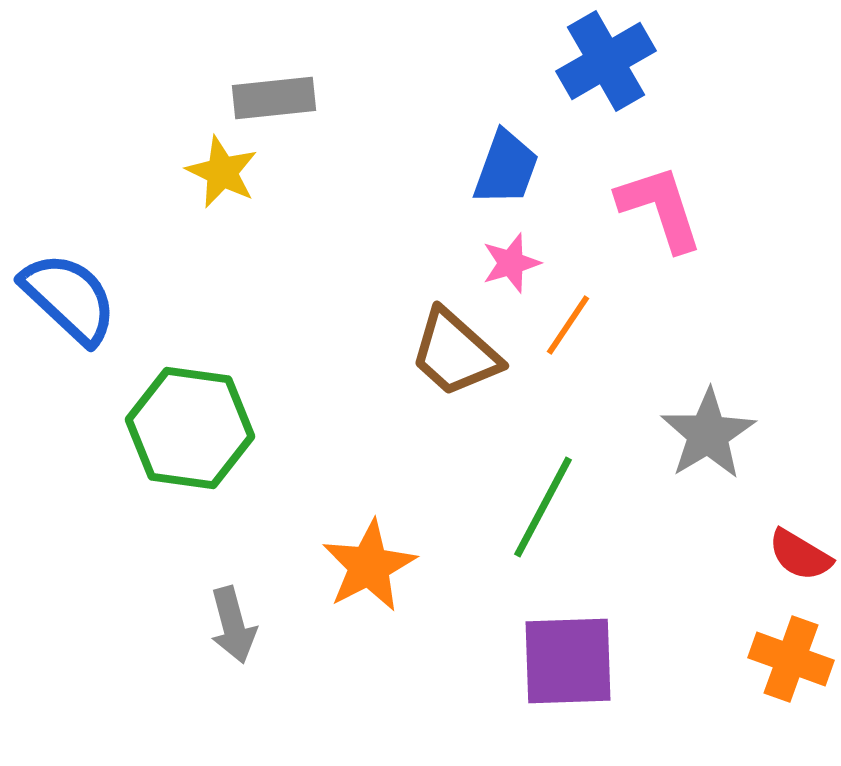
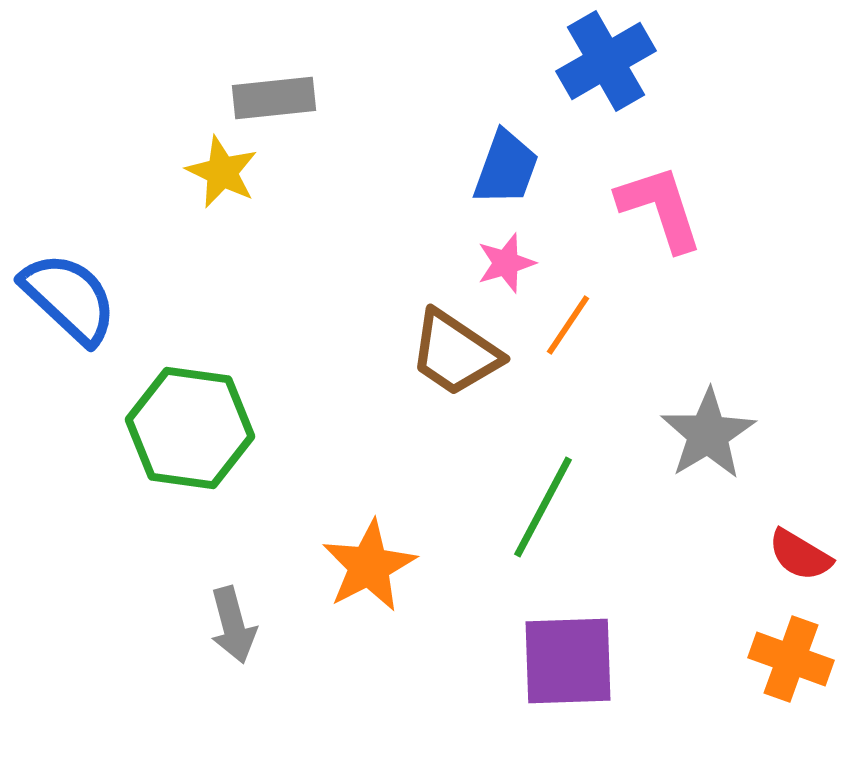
pink star: moved 5 px left
brown trapezoid: rotated 8 degrees counterclockwise
